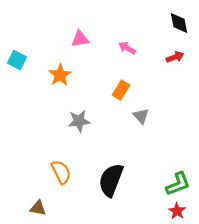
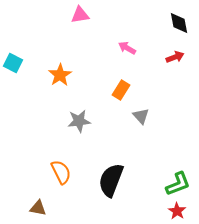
pink triangle: moved 24 px up
cyan square: moved 4 px left, 3 px down
